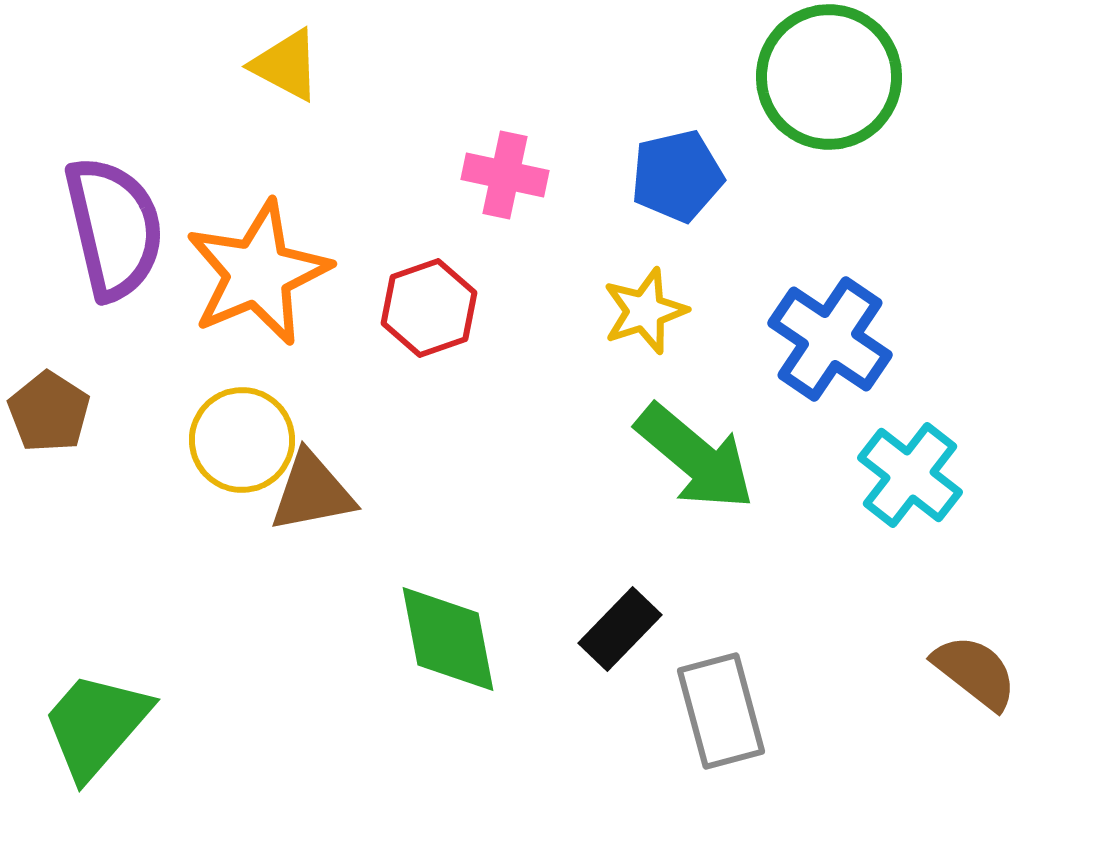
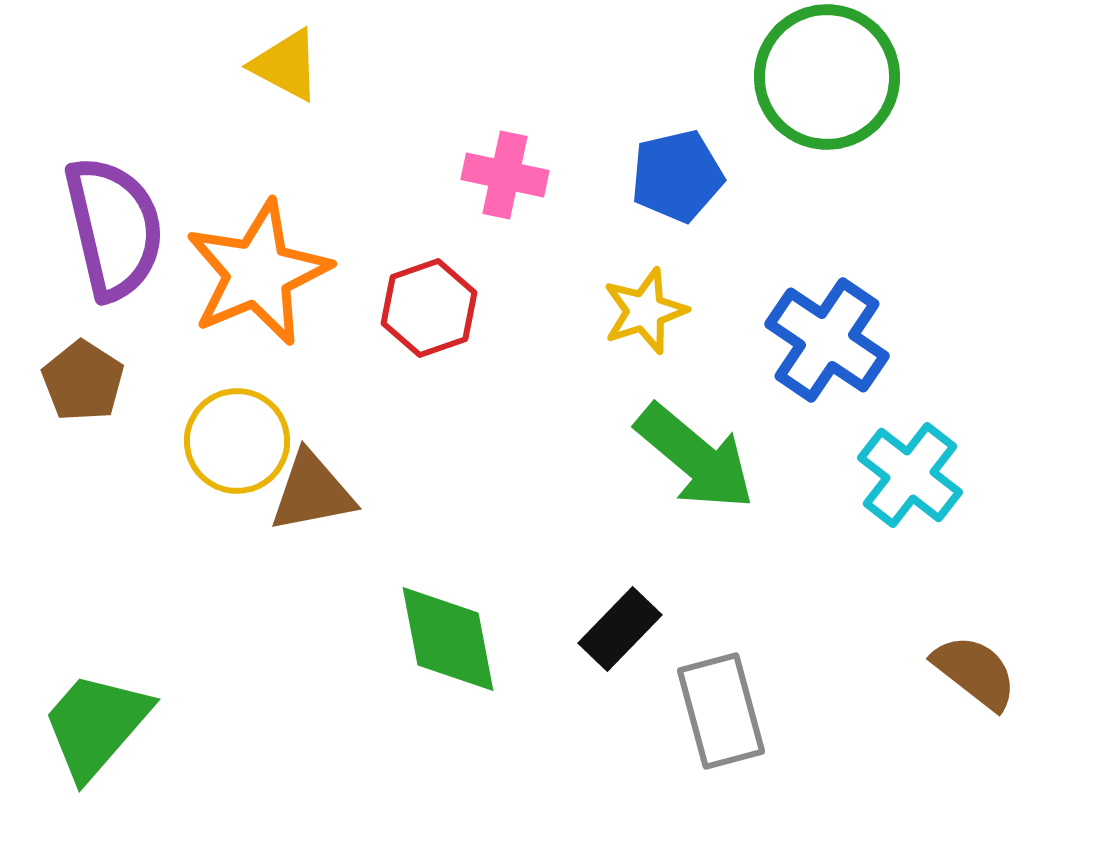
green circle: moved 2 px left
blue cross: moved 3 px left, 1 px down
brown pentagon: moved 34 px right, 31 px up
yellow circle: moved 5 px left, 1 px down
